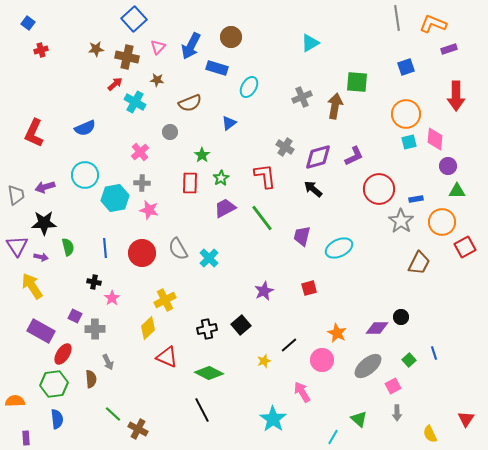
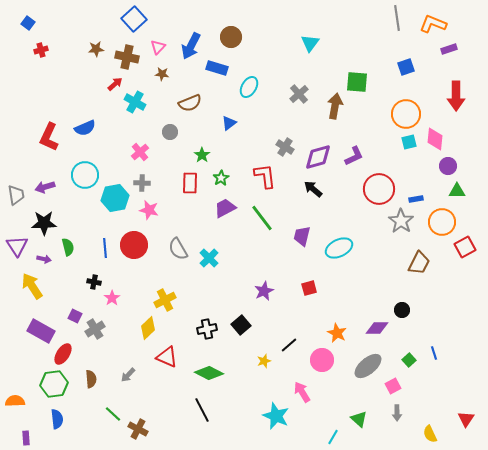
cyan triangle at (310, 43): rotated 24 degrees counterclockwise
brown star at (157, 80): moved 5 px right, 6 px up
gray cross at (302, 97): moved 3 px left, 3 px up; rotated 18 degrees counterclockwise
red L-shape at (34, 133): moved 15 px right, 4 px down
red circle at (142, 253): moved 8 px left, 8 px up
purple arrow at (41, 257): moved 3 px right, 2 px down
black circle at (401, 317): moved 1 px right, 7 px up
gray cross at (95, 329): rotated 30 degrees counterclockwise
gray arrow at (108, 362): moved 20 px right, 13 px down; rotated 70 degrees clockwise
cyan star at (273, 419): moved 3 px right, 3 px up; rotated 12 degrees counterclockwise
